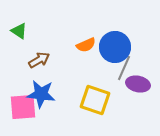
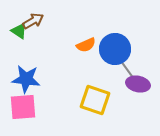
blue circle: moved 2 px down
brown arrow: moved 6 px left, 39 px up
gray line: moved 2 px right; rotated 60 degrees counterclockwise
blue star: moved 15 px left, 15 px up
